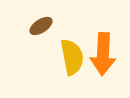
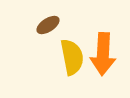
brown ellipse: moved 7 px right, 1 px up
